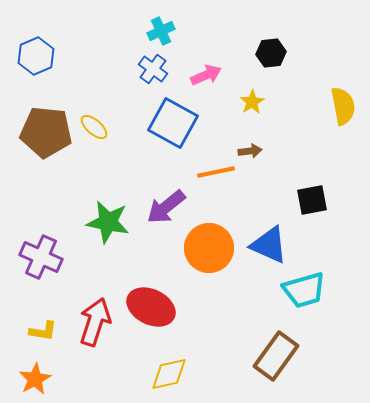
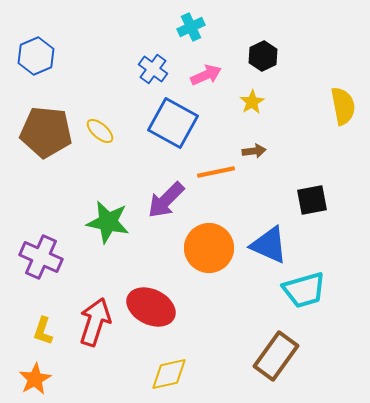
cyan cross: moved 30 px right, 4 px up
black hexagon: moved 8 px left, 3 px down; rotated 20 degrees counterclockwise
yellow ellipse: moved 6 px right, 4 px down
brown arrow: moved 4 px right
purple arrow: moved 7 px up; rotated 6 degrees counterclockwise
yellow L-shape: rotated 100 degrees clockwise
